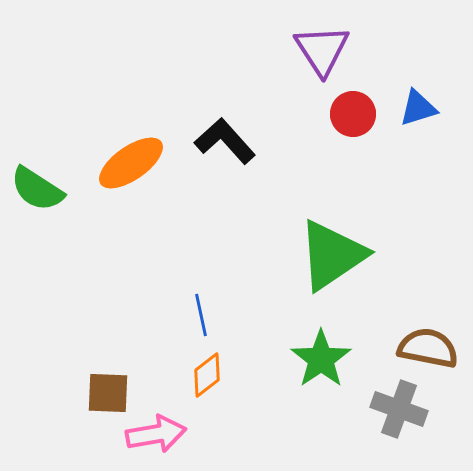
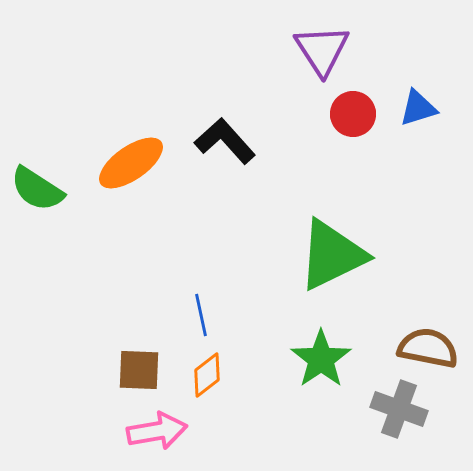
green triangle: rotated 8 degrees clockwise
brown square: moved 31 px right, 23 px up
pink arrow: moved 1 px right, 3 px up
